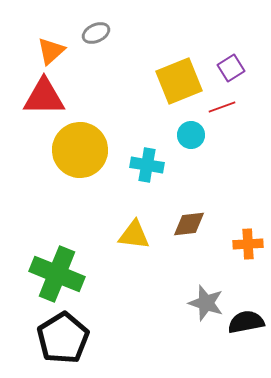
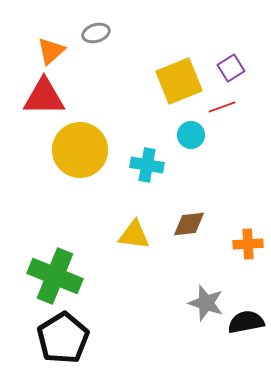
gray ellipse: rotated 8 degrees clockwise
green cross: moved 2 px left, 2 px down
